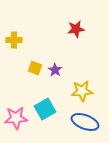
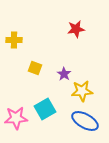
purple star: moved 9 px right, 4 px down
blue ellipse: moved 1 px up; rotated 8 degrees clockwise
